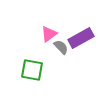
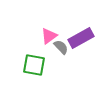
pink triangle: moved 2 px down
green square: moved 2 px right, 5 px up
